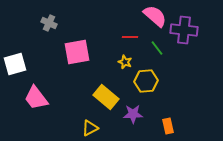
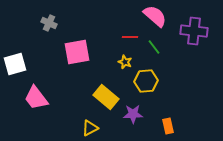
purple cross: moved 10 px right, 1 px down
green line: moved 3 px left, 1 px up
